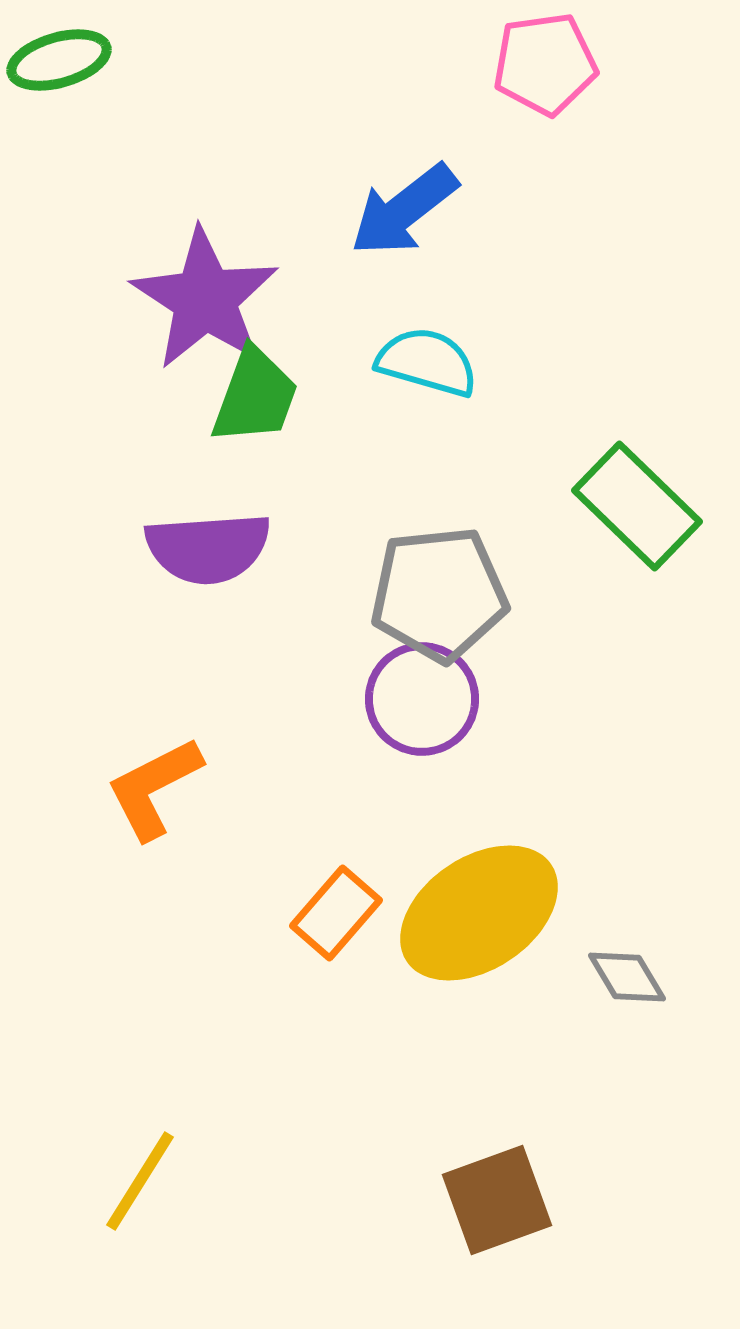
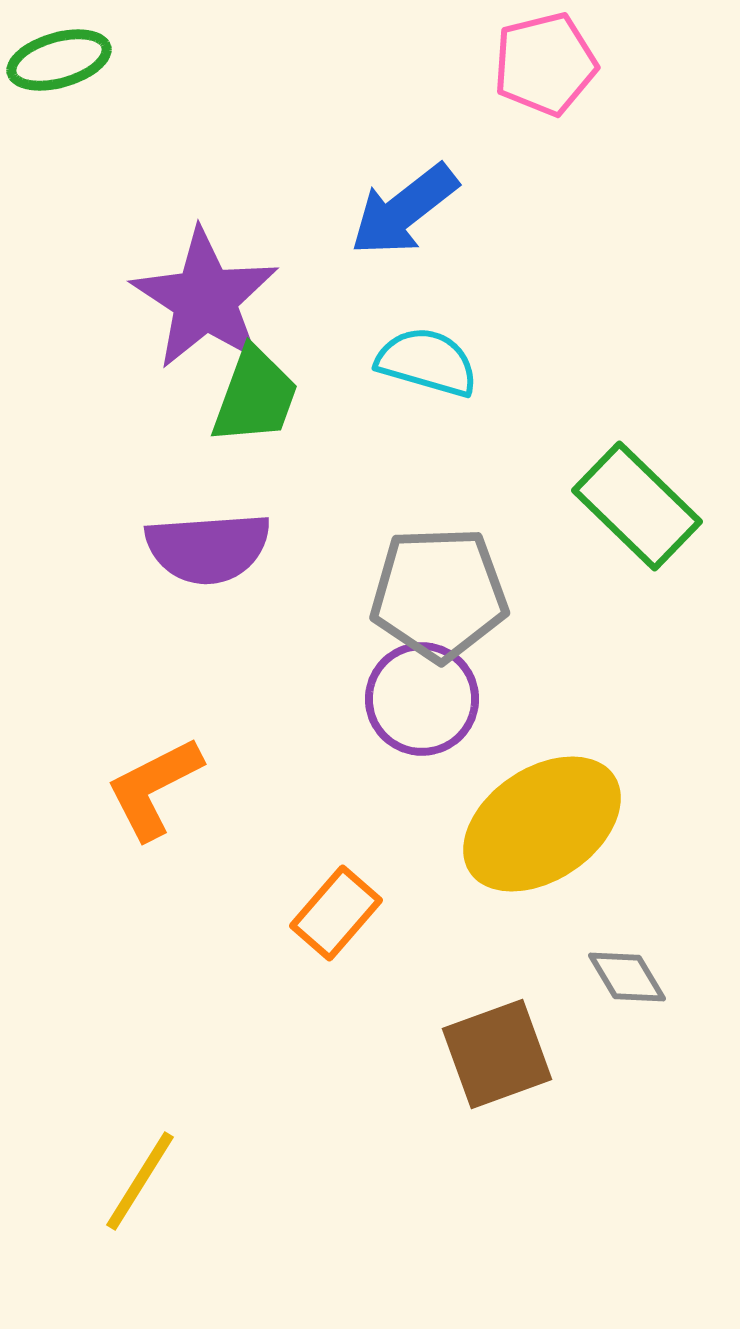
pink pentagon: rotated 6 degrees counterclockwise
gray pentagon: rotated 4 degrees clockwise
yellow ellipse: moved 63 px right, 89 px up
brown square: moved 146 px up
